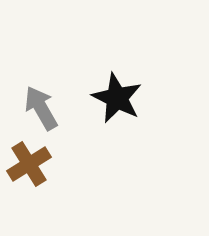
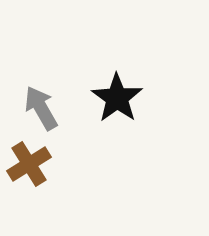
black star: rotated 9 degrees clockwise
